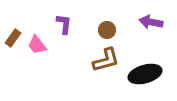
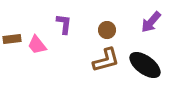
purple arrow: rotated 60 degrees counterclockwise
brown rectangle: moved 1 px left, 1 px down; rotated 48 degrees clockwise
black ellipse: moved 9 px up; rotated 52 degrees clockwise
